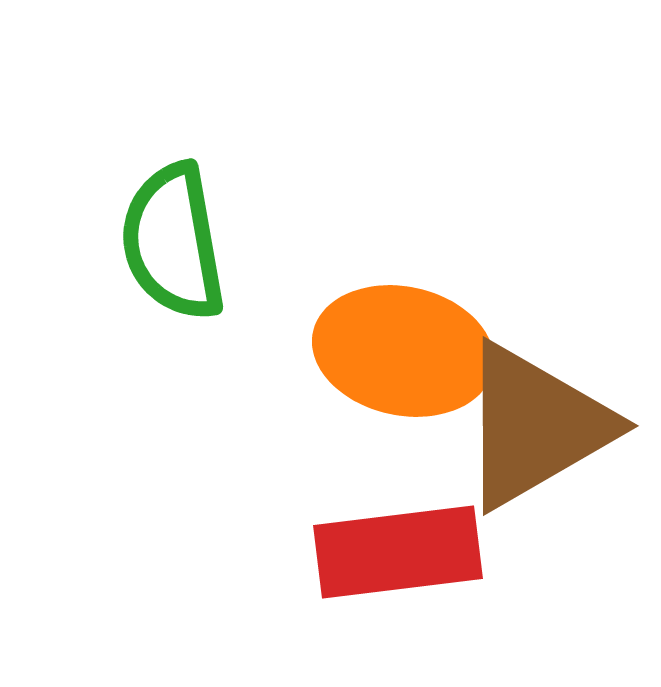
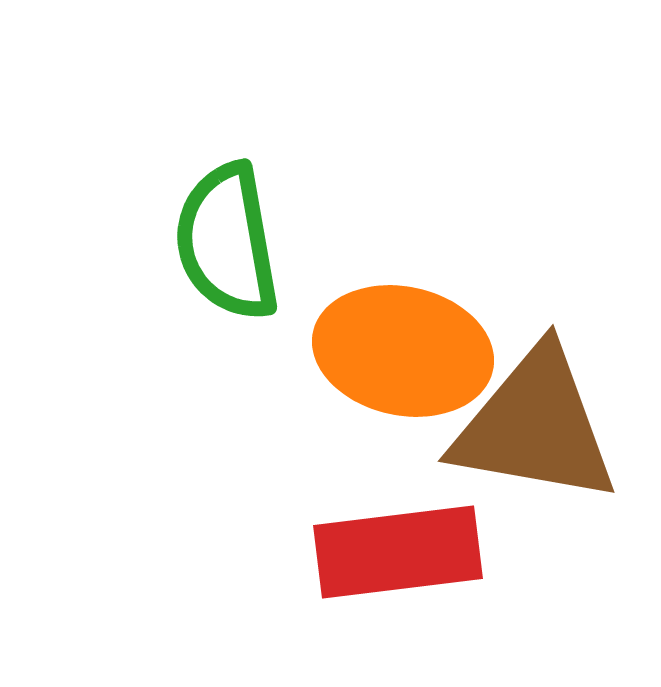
green semicircle: moved 54 px right
brown triangle: rotated 40 degrees clockwise
